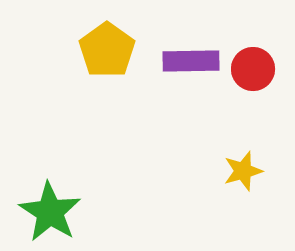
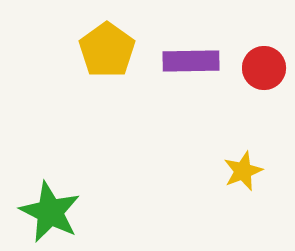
red circle: moved 11 px right, 1 px up
yellow star: rotated 6 degrees counterclockwise
green star: rotated 6 degrees counterclockwise
